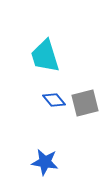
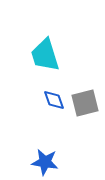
cyan trapezoid: moved 1 px up
blue diamond: rotated 20 degrees clockwise
